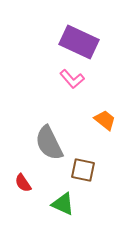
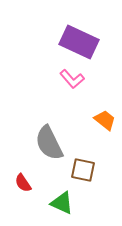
green triangle: moved 1 px left, 1 px up
